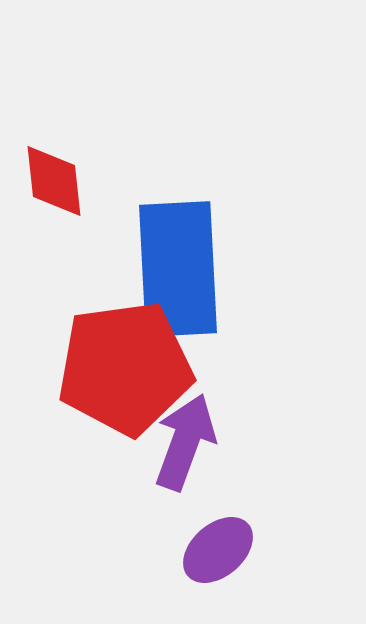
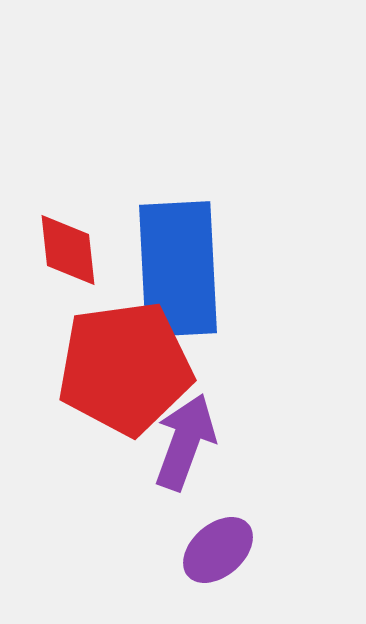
red diamond: moved 14 px right, 69 px down
